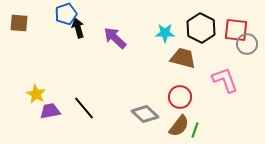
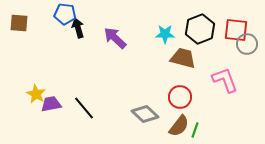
blue pentagon: moved 1 px left; rotated 25 degrees clockwise
black hexagon: moved 1 px left, 1 px down; rotated 12 degrees clockwise
cyan star: moved 1 px down
purple trapezoid: moved 1 px right, 7 px up
